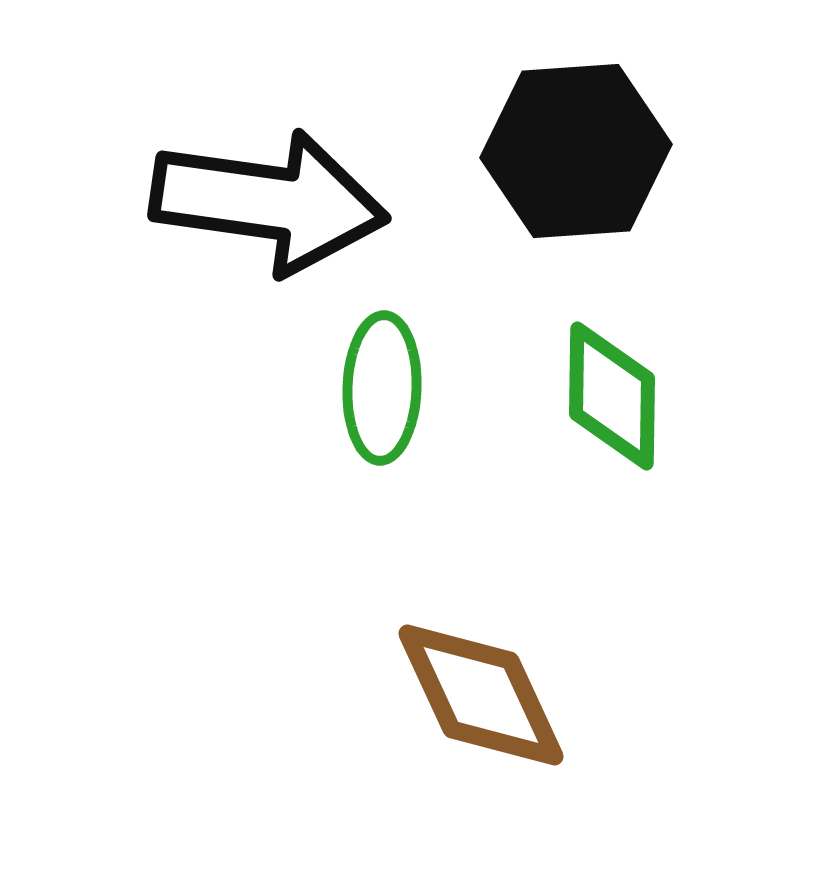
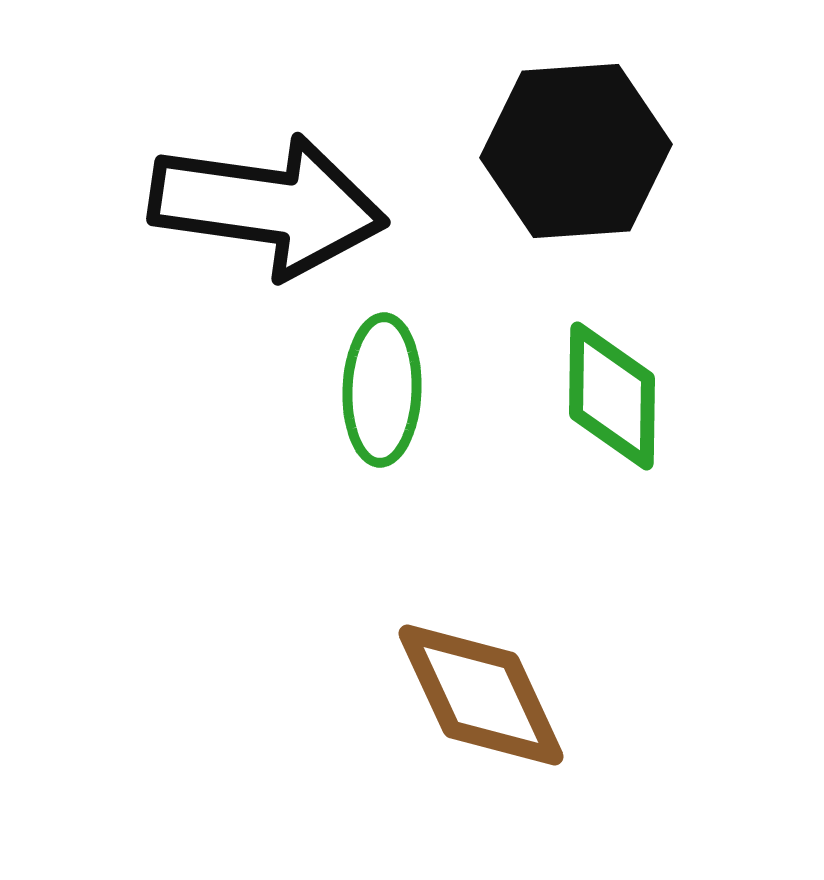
black arrow: moved 1 px left, 4 px down
green ellipse: moved 2 px down
